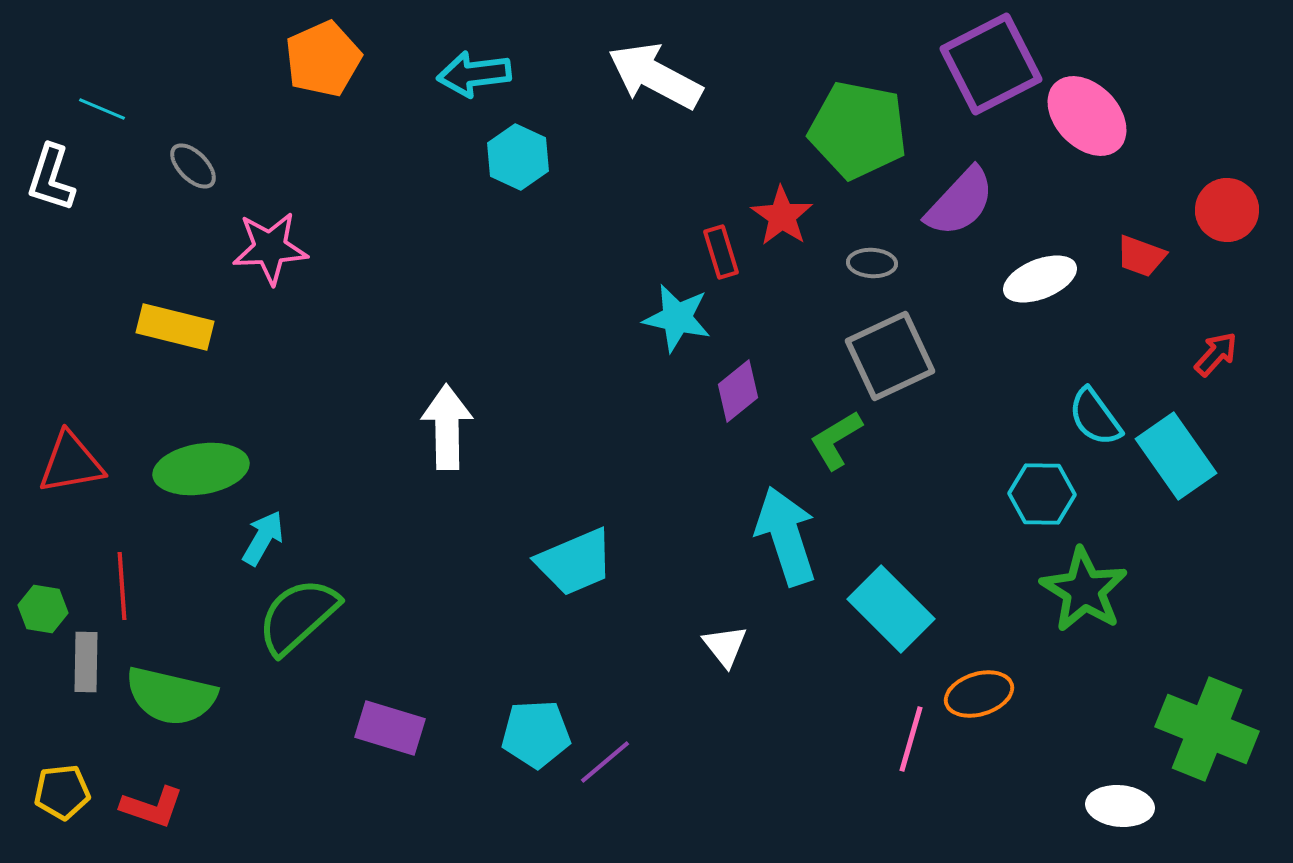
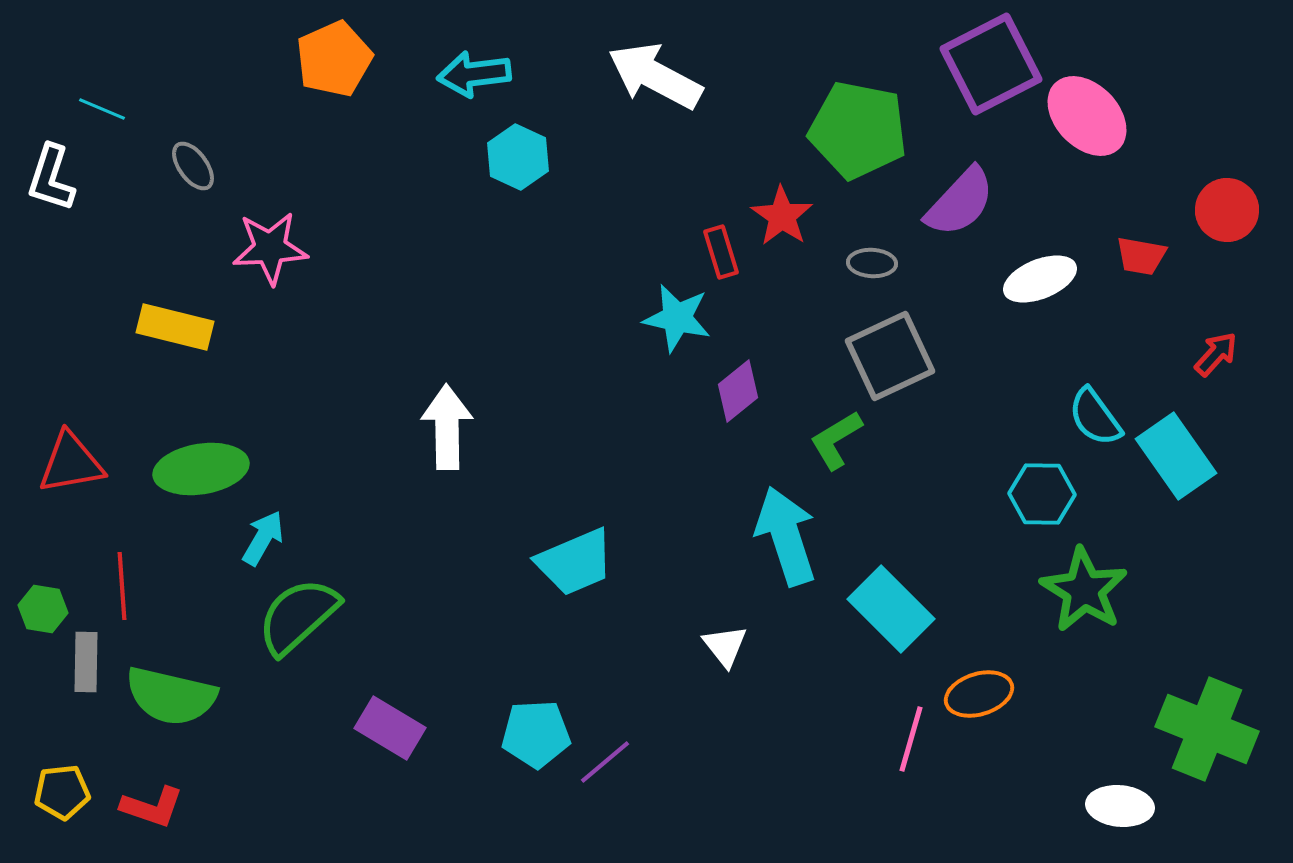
orange pentagon at (323, 59): moved 11 px right
gray ellipse at (193, 166): rotated 9 degrees clockwise
red trapezoid at (1141, 256): rotated 10 degrees counterclockwise
purple rectangle at (390, 728): rotated 14 degrees clockwise
